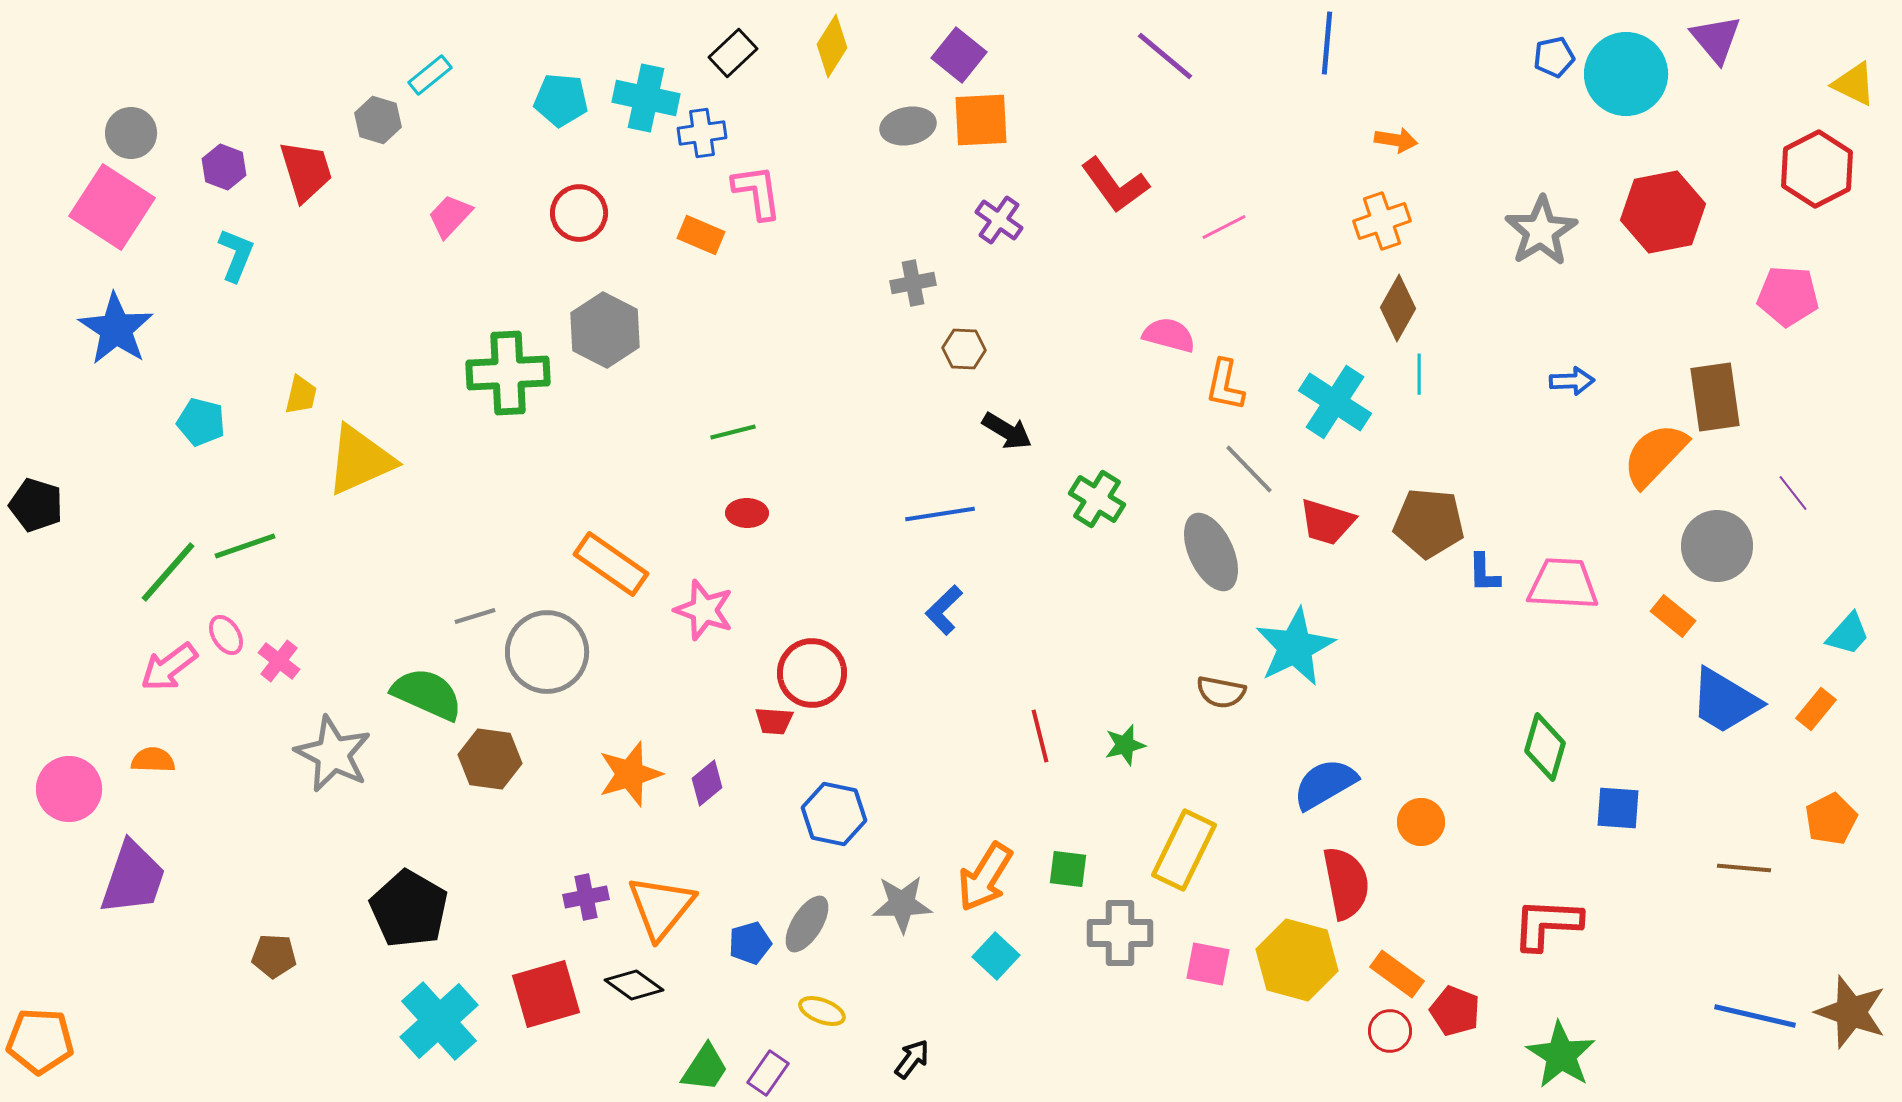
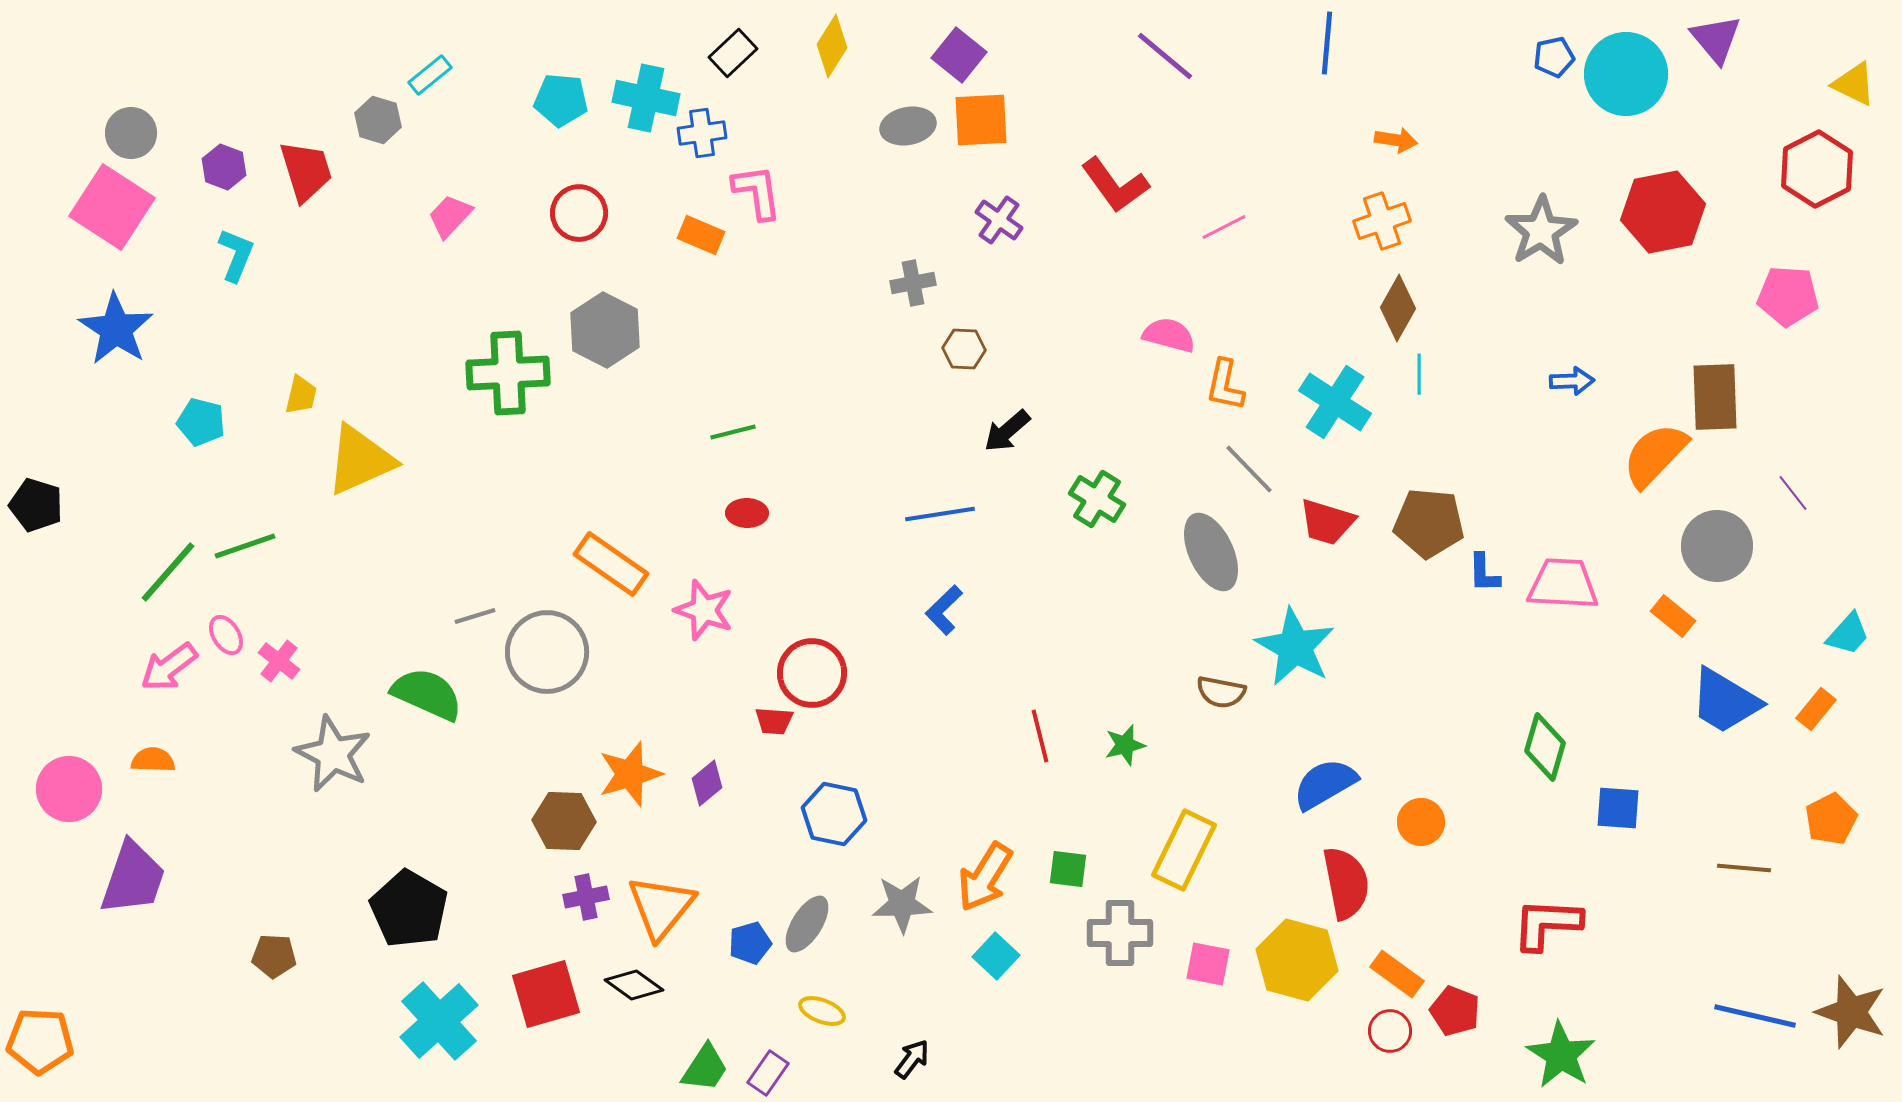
brown rectangle at (1715, 397): rotated 6 degrees clockwise
black arrow at (1007, 431): rotated 108 degrees clockwise
cyan star at (1295, 647): rotated 16 degrees counterclockwise
brown hexagon at (490, 759): moved 74 px right, 62 px down; rotated 6 degrees counterclockwise
